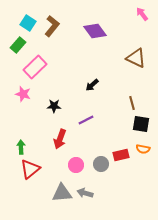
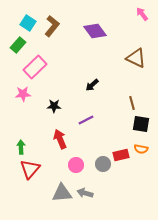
pink star: rotated 21 degrees counterclockwise
red arrow: rotated 138 degrees clockwise
orange semicircle: moved 2 px left
gray circle: moved 2 px right
red triangle: rotated 10 degrees counterclockwise
